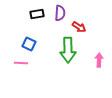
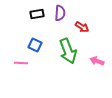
red arrow: moved 3 px right
blue square: moved 6 px right, 1 px down
green arrow: moved 1 px down; rotated 20 degrees counterclockwise
pink arrow: moved 2 px left, 1 px down; rotated 72 degrees counterclockwise
